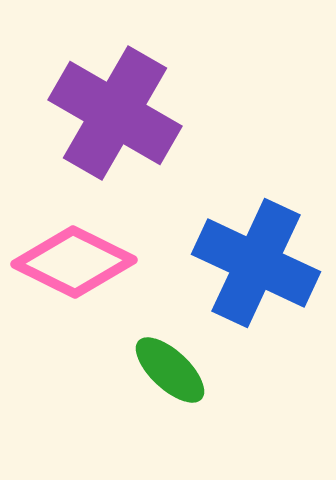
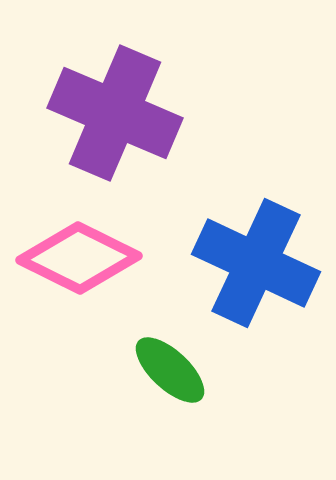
purple cross: rotated 7 degrees counterclockwise
pink diamond: moved 5 px right, 4 px up
